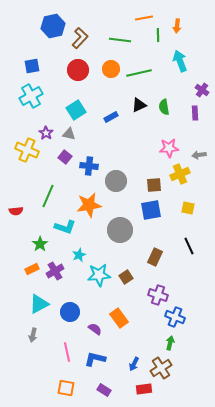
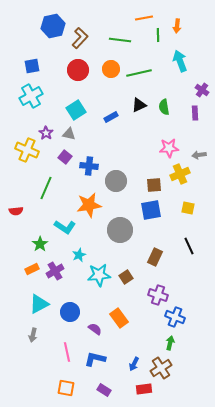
green line at (48, 196): moved 2 px left, 8 px up
cyan L-shape at (65, 227): rotated 15 degrees clockwise
